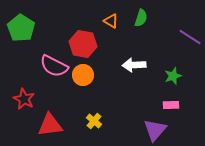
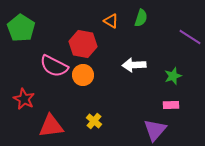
red triangle: moved 1 px right, 1 px down
